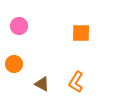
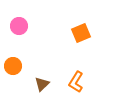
orange square: rotated 24 degrees counterclockwise
orange circle: moved 1 px left, 2 px down
brown triangle: rotated 49 degrees clockwise
